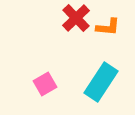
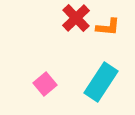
pink square: rotated 10 degrees counterclockwise
